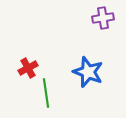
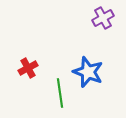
purple cross: rotated 20 degrees counterclockwise
green line: moved 14 px right
